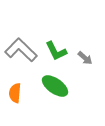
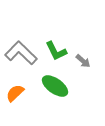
gray L-shape: moved 3 px down
gray arrow: moved 2 px left, 3 px down
orange semicircle: rotated 42 degrees clockwise
